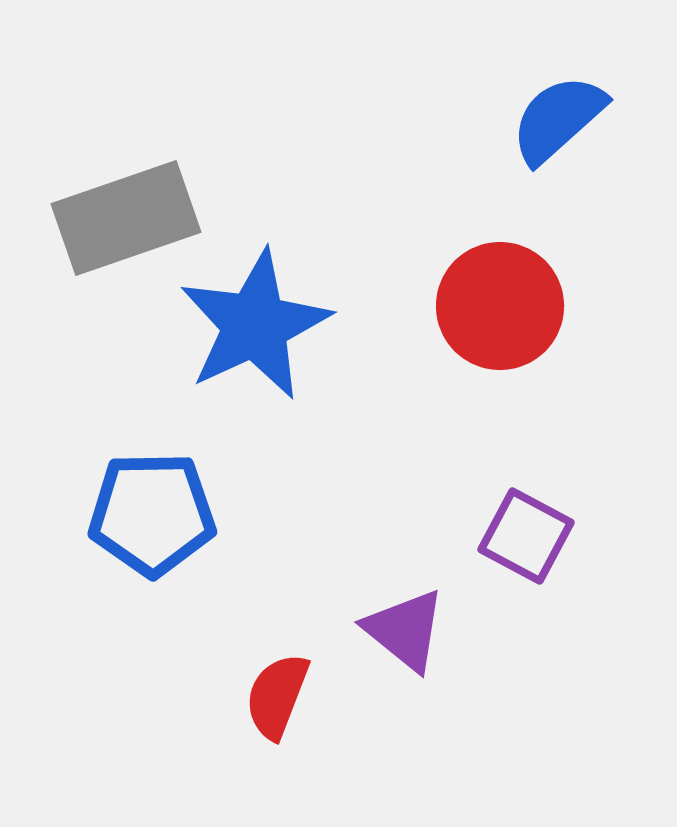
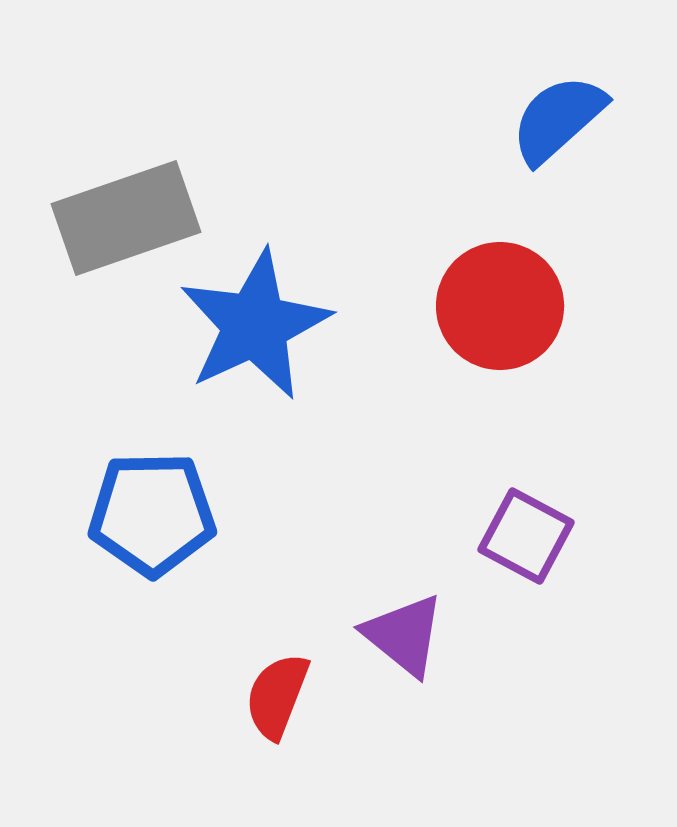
purple triangle: moved 1 px left, 5 px down
